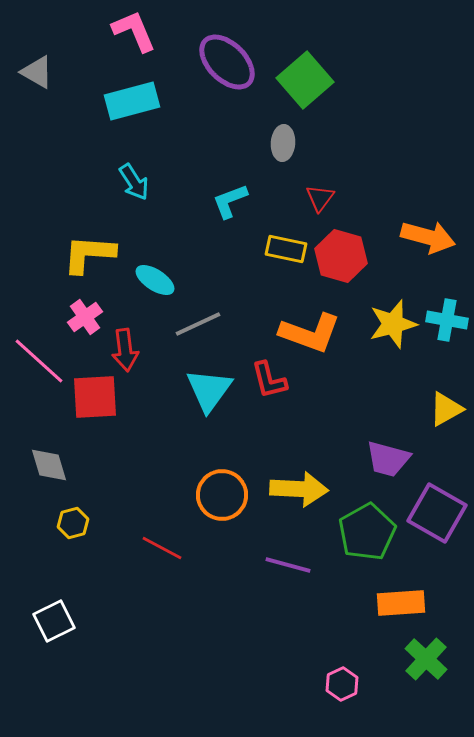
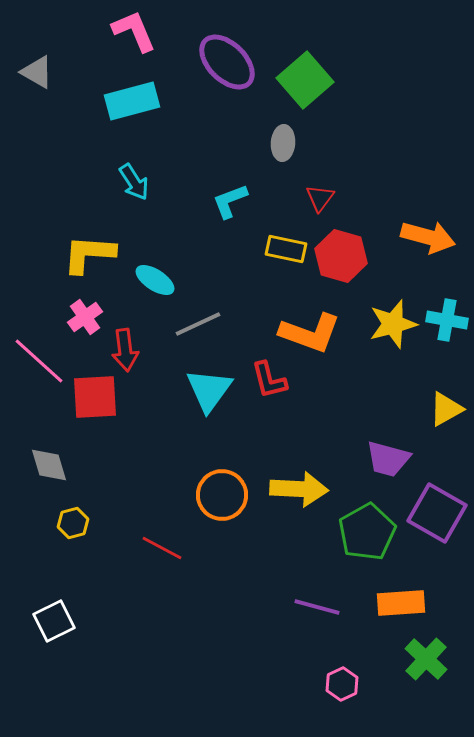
purple line: moved 29 px right, 42 px down
